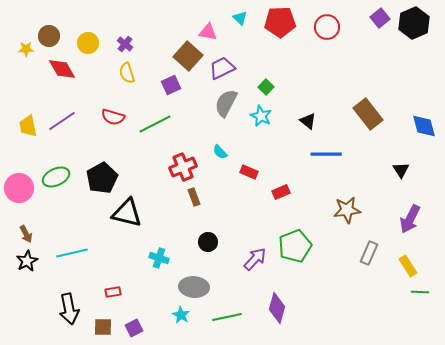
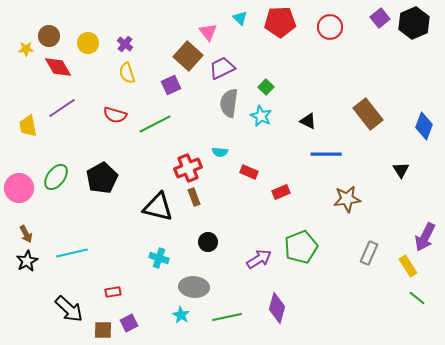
red circle at (327, 27): moved 3 px right
pink triangle at (208, 32): rotated 42 degrees clockwise
red diamond at (62, 69): moved 4 px left, 2 px up
gray semicircle at (226, 103): moved 3 px right; rotated 20 degrees counterclockwise
red semicircle at (113, 117): moved 2 px right, 2 px up
purple line at (62, 121): moved 13 px up
black triangle at (308, 121): rotated 12 degrees counterclockwise
blue diamond at (424, 126): rotated 36 degrees clockwise
cyan semicircle at (220, 152): rotated 42 degrees counterclockwise
red cross at (183, 167): moved 5 px right, 1 px down
green ellipse at (56, 177): rotated 28 degrees counterclockwise
brown star at (347, 210): moved 11 px up
black triangle at (127, 213): moved 31 px right, 6 px up
purple arrow at (410, 219): moved 15 px right, 18 px down
green pentagon at (295, 246): moved 6 px right, 1 px down
purple arrow at (255, 259): moved 4 px right; rotated 15 degrees clockwise
green line at (420, 292): moved 3 px left, 6 px down; rotated 36 degrees clockwise
black arrow at (69, 309): rotated 36 degrees counterclockwise
brown square at (103, 327): moved 3 px down
purple square at (134, 328): moved 5 px left, 5 px up
